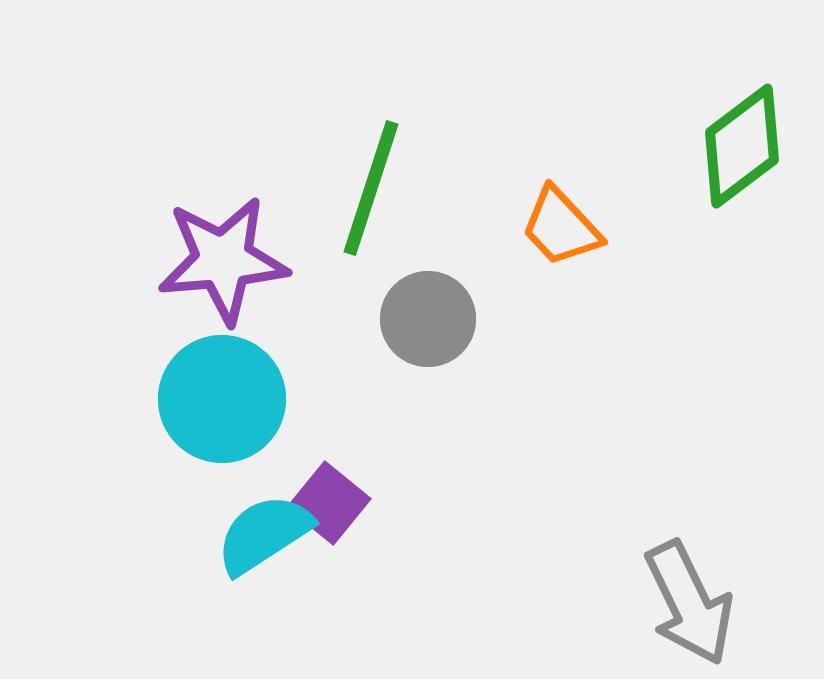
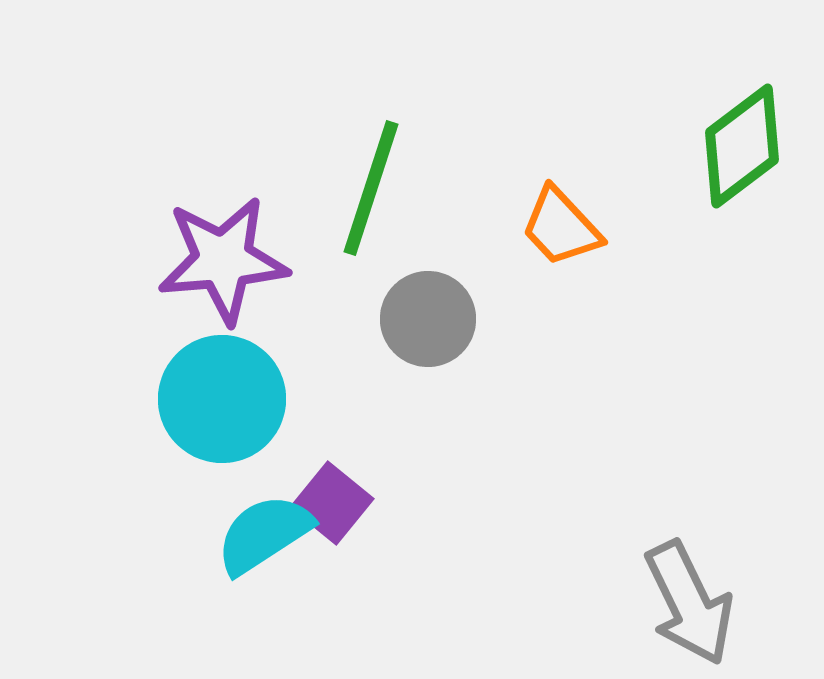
purple square: moved 3 px right
